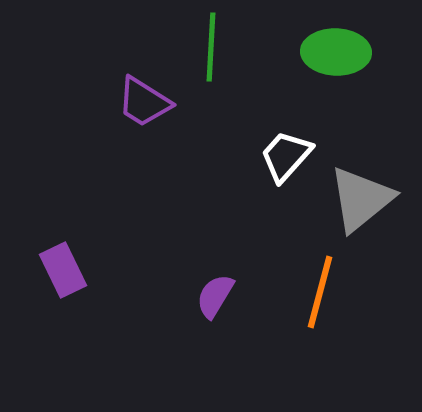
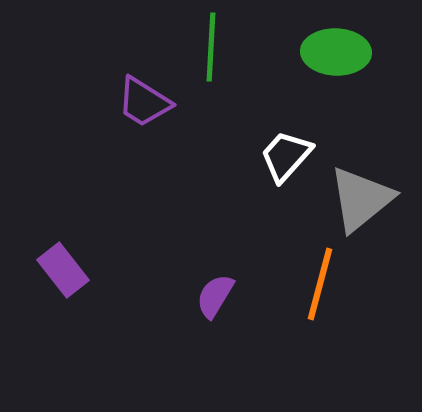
purple rectangle: rotated 12 degrees counterclockwise
orange line: moved 8 px up
